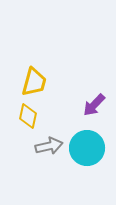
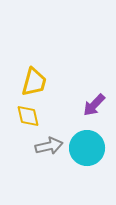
yellow diamond: rotated 25 degrees counterclockwise
